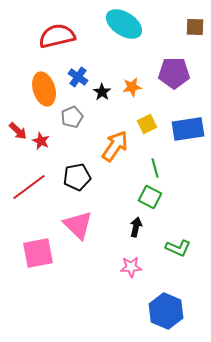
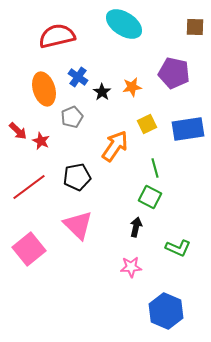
purple pentagon: rotated 12 degrees clockwise
pink square: moved 9 px left, 4 px up; rotated 28 degrees counterclockwise
